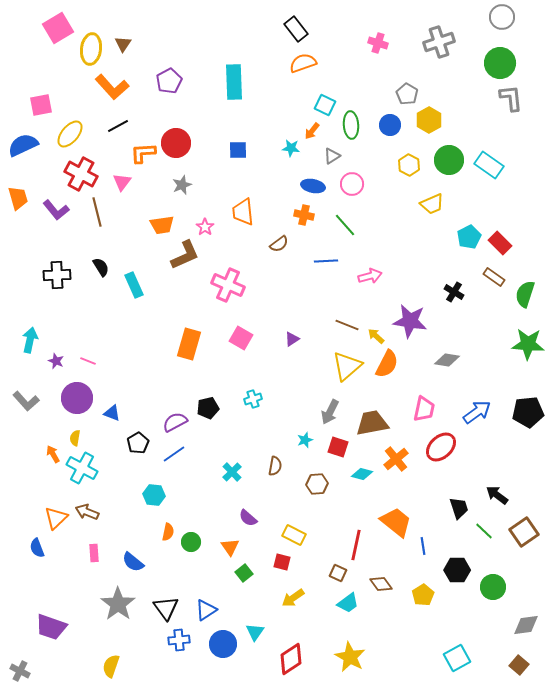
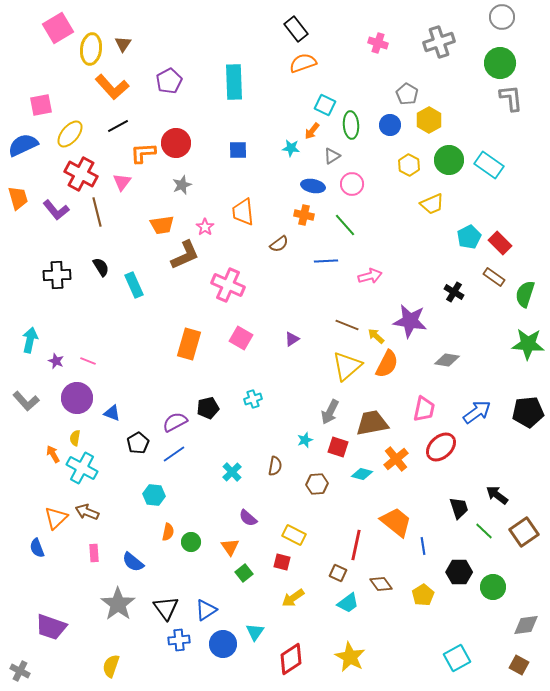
black hexagon at (457, 570): moved 2 px right, 2 px down
brown square at (519, 665): rotated 12 degrees counterclockwise
